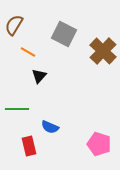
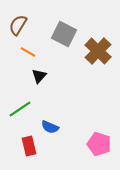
brown semicircle: moved 4 px right
brown cross: moved 5 px left
green line: moved 3 px right; rotated 35 degrees counterclockwise
